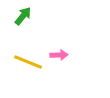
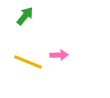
green arrow: moved 2 px right
